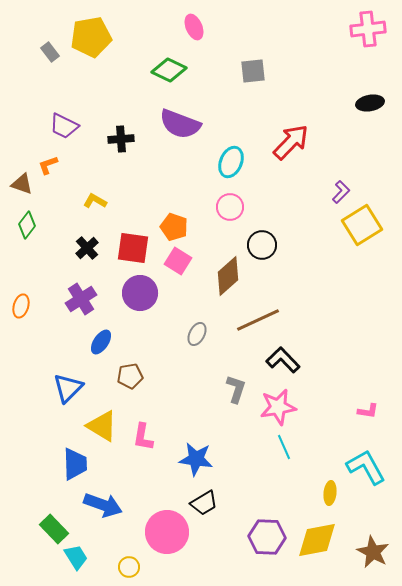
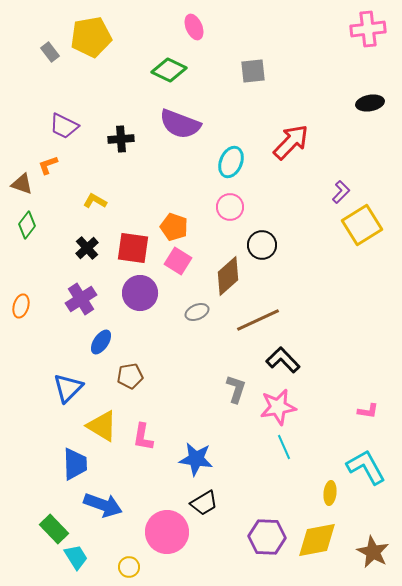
gray ellipse at (197, 334): moved 22 px up; rotated 40 degrees clockwise
